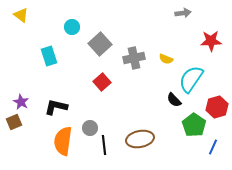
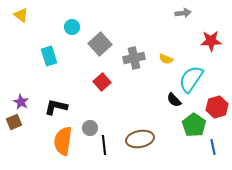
blue line: rotated 35 degrees counterclockwise
